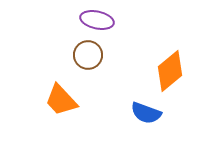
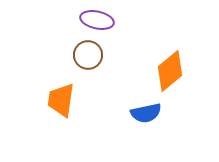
orange trapezoid: rotated 51 degrees clockwise
blue semicircle: rotated 32 degrees counterclockwise
